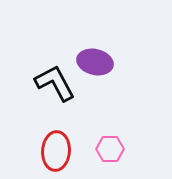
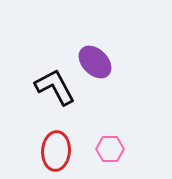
purple ellipse: rotated 32 degrees clockwise
black L-shape: moved 4 px down
